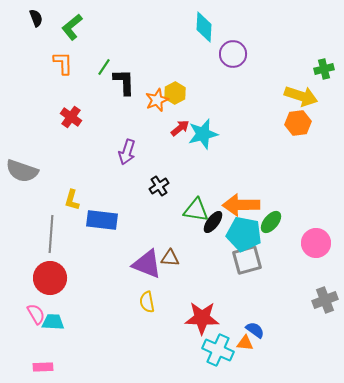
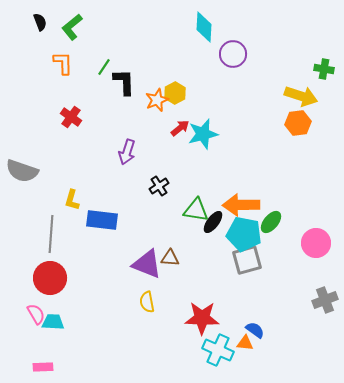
black semicircle: moved 4 px right, 4 px down
green cross: rotated 24 degrees clockwise
